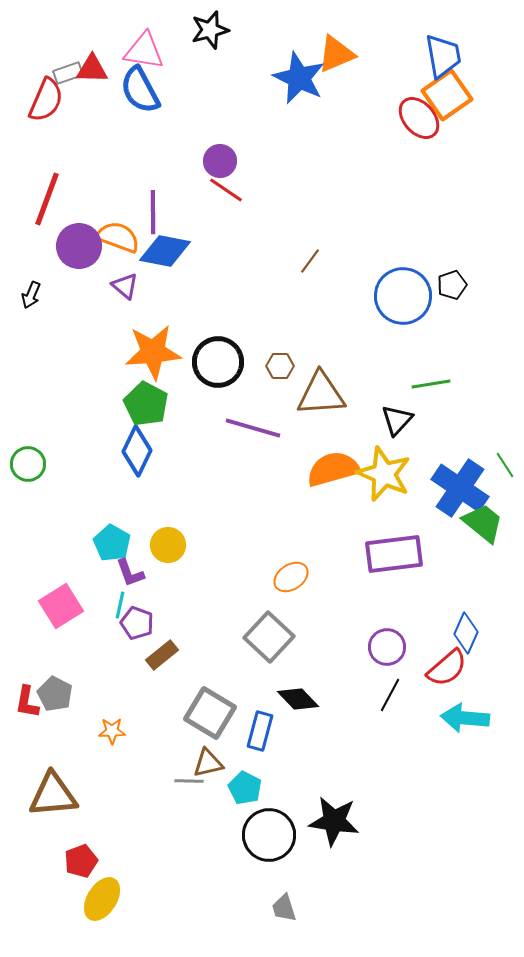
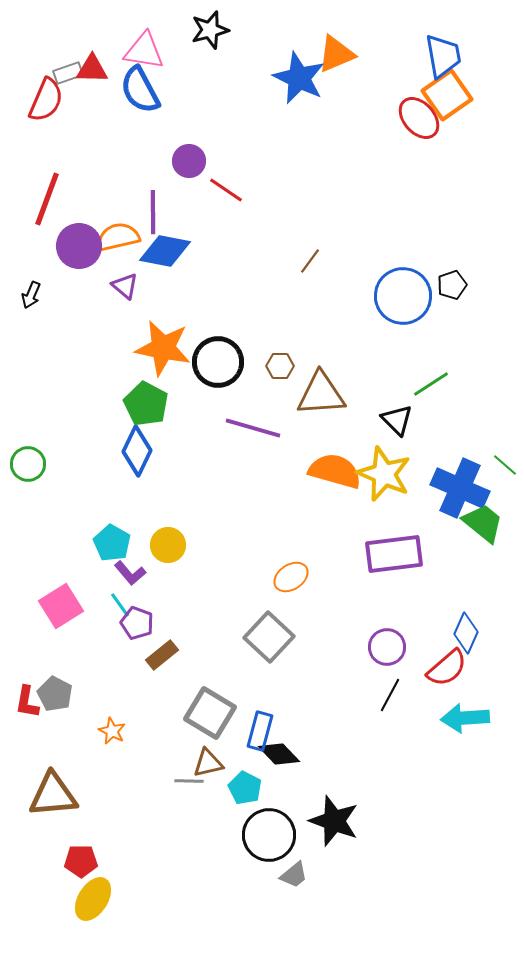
purple circle at (220, 161): moved 31 px left
orange semicircle at (118, 237): rotated 33 degrees counterclockwise
orange star at (153, 352): moved 10 px right, 4 px up; rotated 16 degrees clockwise
green line at (431, 384): rotated 24 degrees counterclockwise
black triangle at (397, 420): rotated 28 degrees counterclockwise
green line at (505, 465): rotated 16 degrees counterclockwise
orange semicircle at (333, 469): moved 2 px right, 2 px down; rotated 32 degrees clockwise
blue cross at (460, 488): rotated 10 degrees counterclockwise
purple L-shape at (130, 573): rotated 20 degrees counterclockwise
cyan line at (120, 605): rotated 48 degrees counterclockwise
black diamond at (298, 699): moved 19 px left, 55 px down
cyan arrow at (465, 718): rotated 9 degrees counterclockwise
orange star at (112, 731): rotated 28 degrees clockwise
black star at (334, 821): rotated 12 degrees clockwise
red pentagon at (81, 861): rotated 20 degrees clockwise
yellow ellipse at (102, 899): moved 9 px left
gray trapezoid at (284, 908): moved 10 px right, 33 px up; rotated 112 degrees counterclockwise
